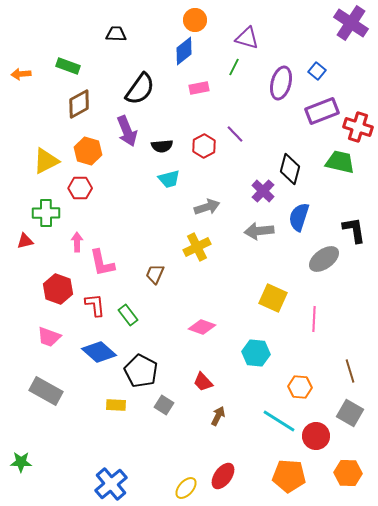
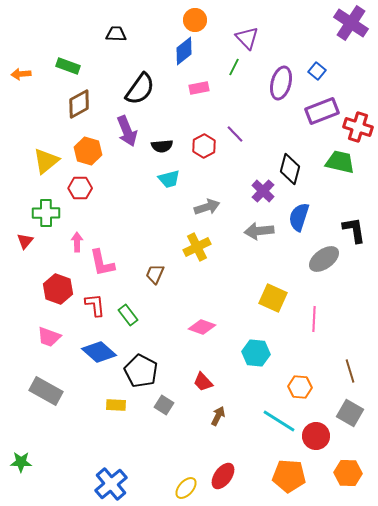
purple triangle at (247, 38): rotated 30 degrees clockwise
yellow triangle at (46, 161): rotated 12 degrees counterclockwise
red triangle at (25, 241): rotated 36 degrees counterclockwise
